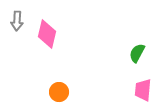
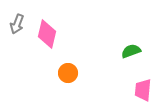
gray arrow: moved 3 px down; rotated 18 degrees clockwise
green semicircle: moved 6 px left, 2 px up; rotated 42 degrees clockwise
orange circle: moved 9 px right, 19 px up
